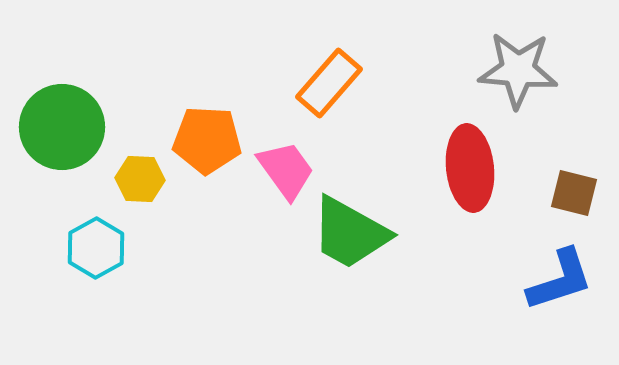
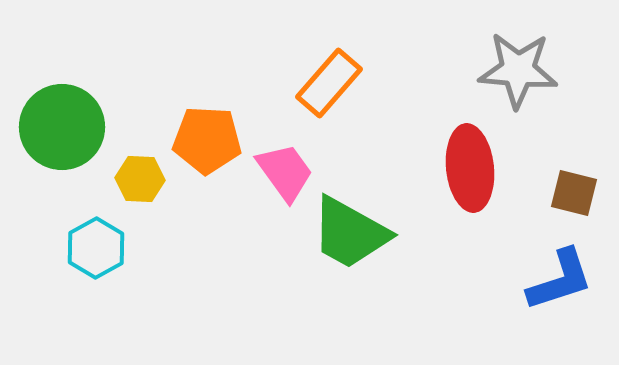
pink trapezoid: moved 1 px left, 2 px down
